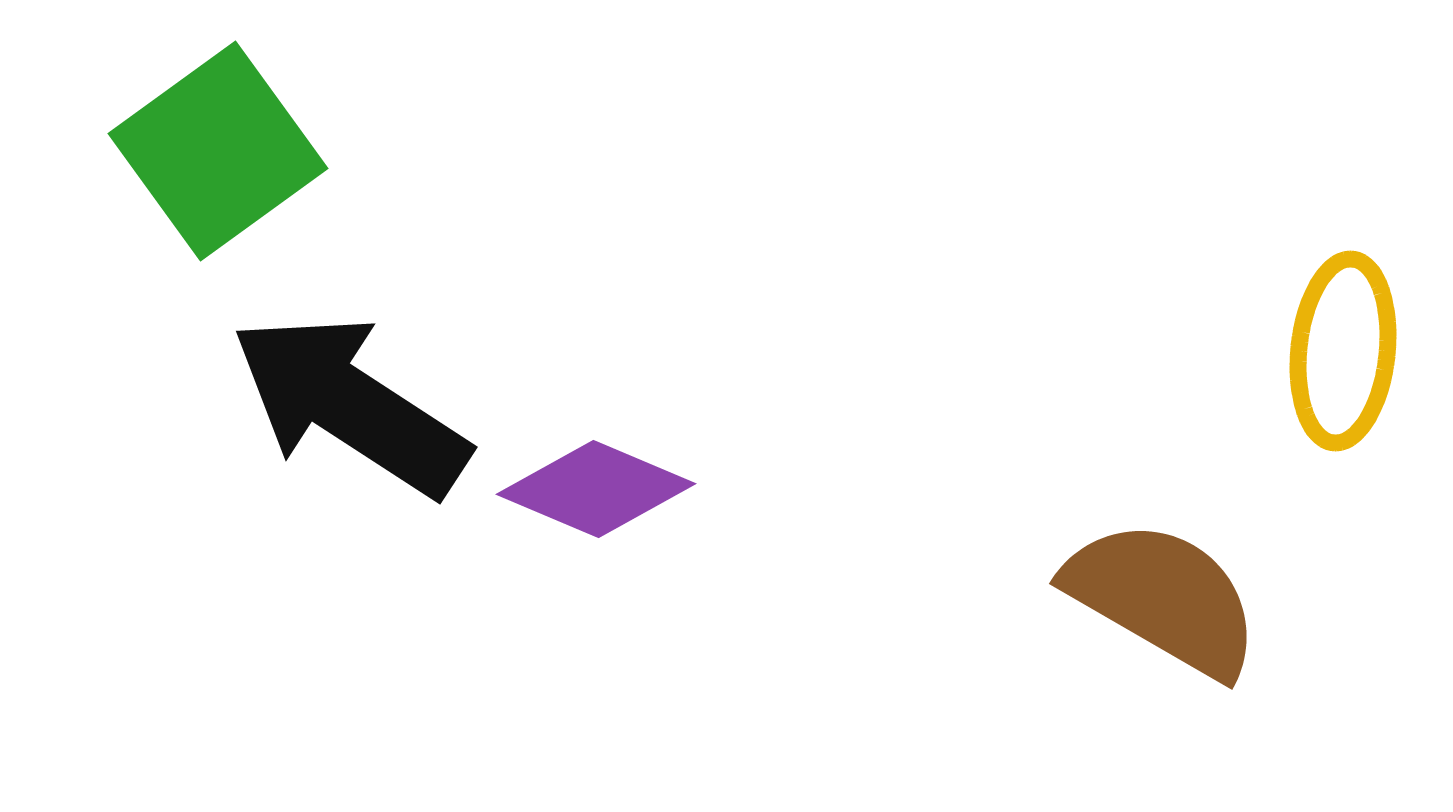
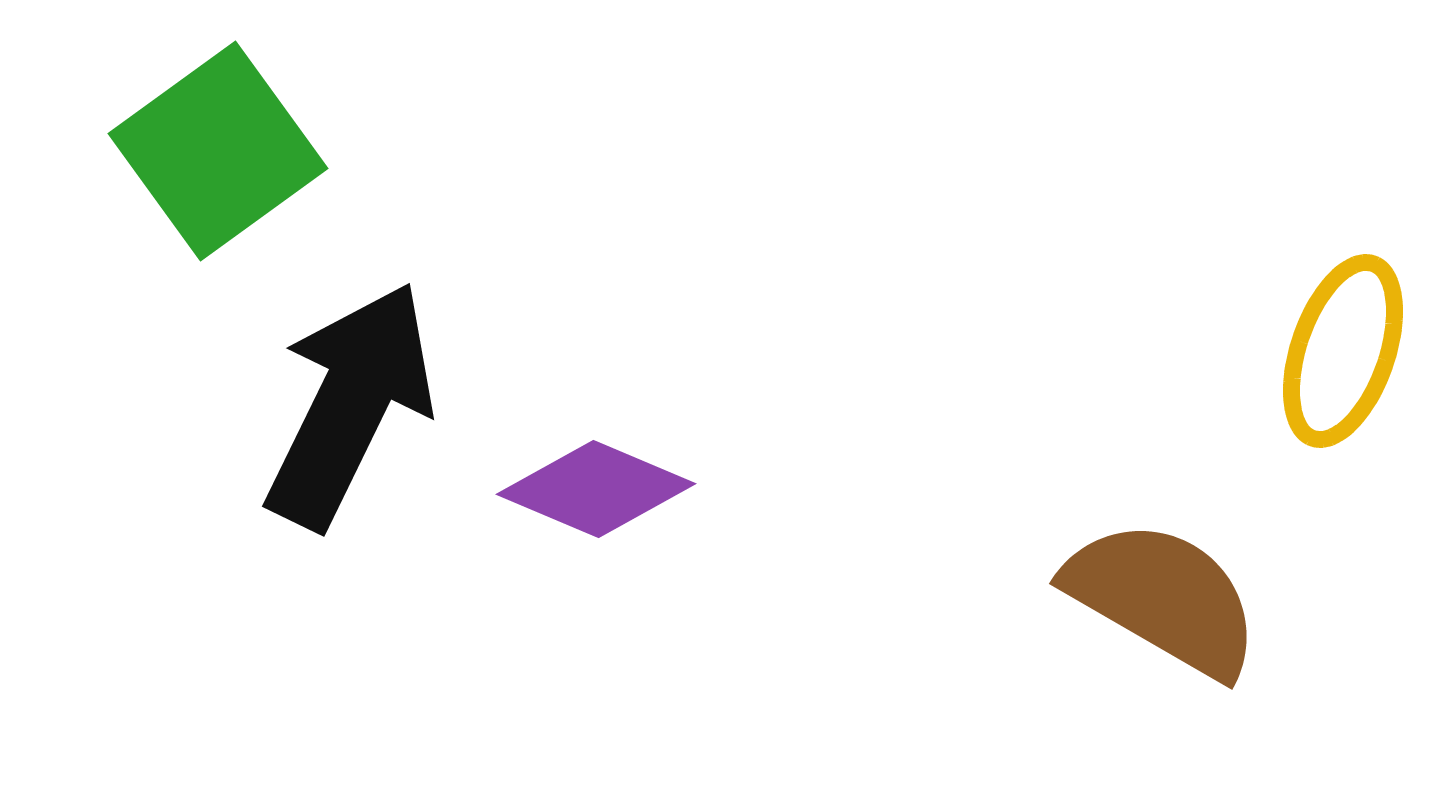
yellow ellipse: rotated 13 degrees clockwise
black arrow: rotated 83 degrees clockwise
